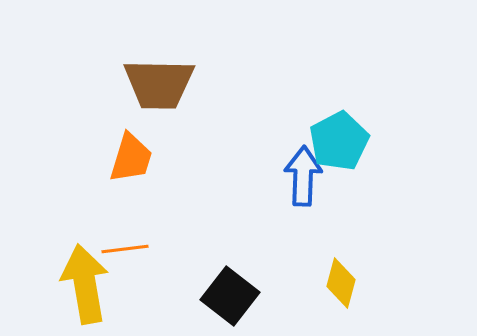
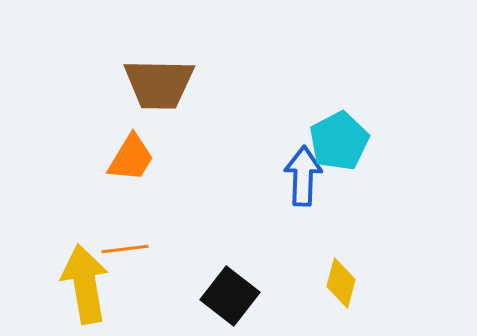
orange trapezoid: rotated 14 degrees clockwise
